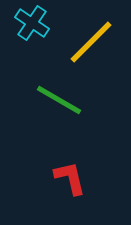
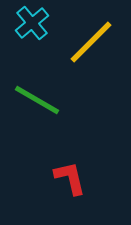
cyan cross: rotated 16 degrees clockwise
green line: moved 22 px left
